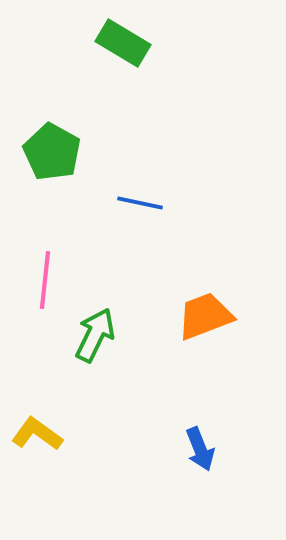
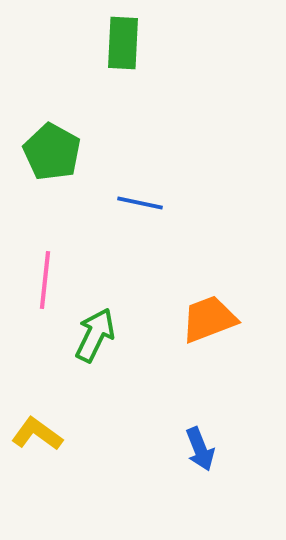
green rectangle: rotated 62 degrees clockwise
orange trapezoid: moved 4 px right, 3 px down
